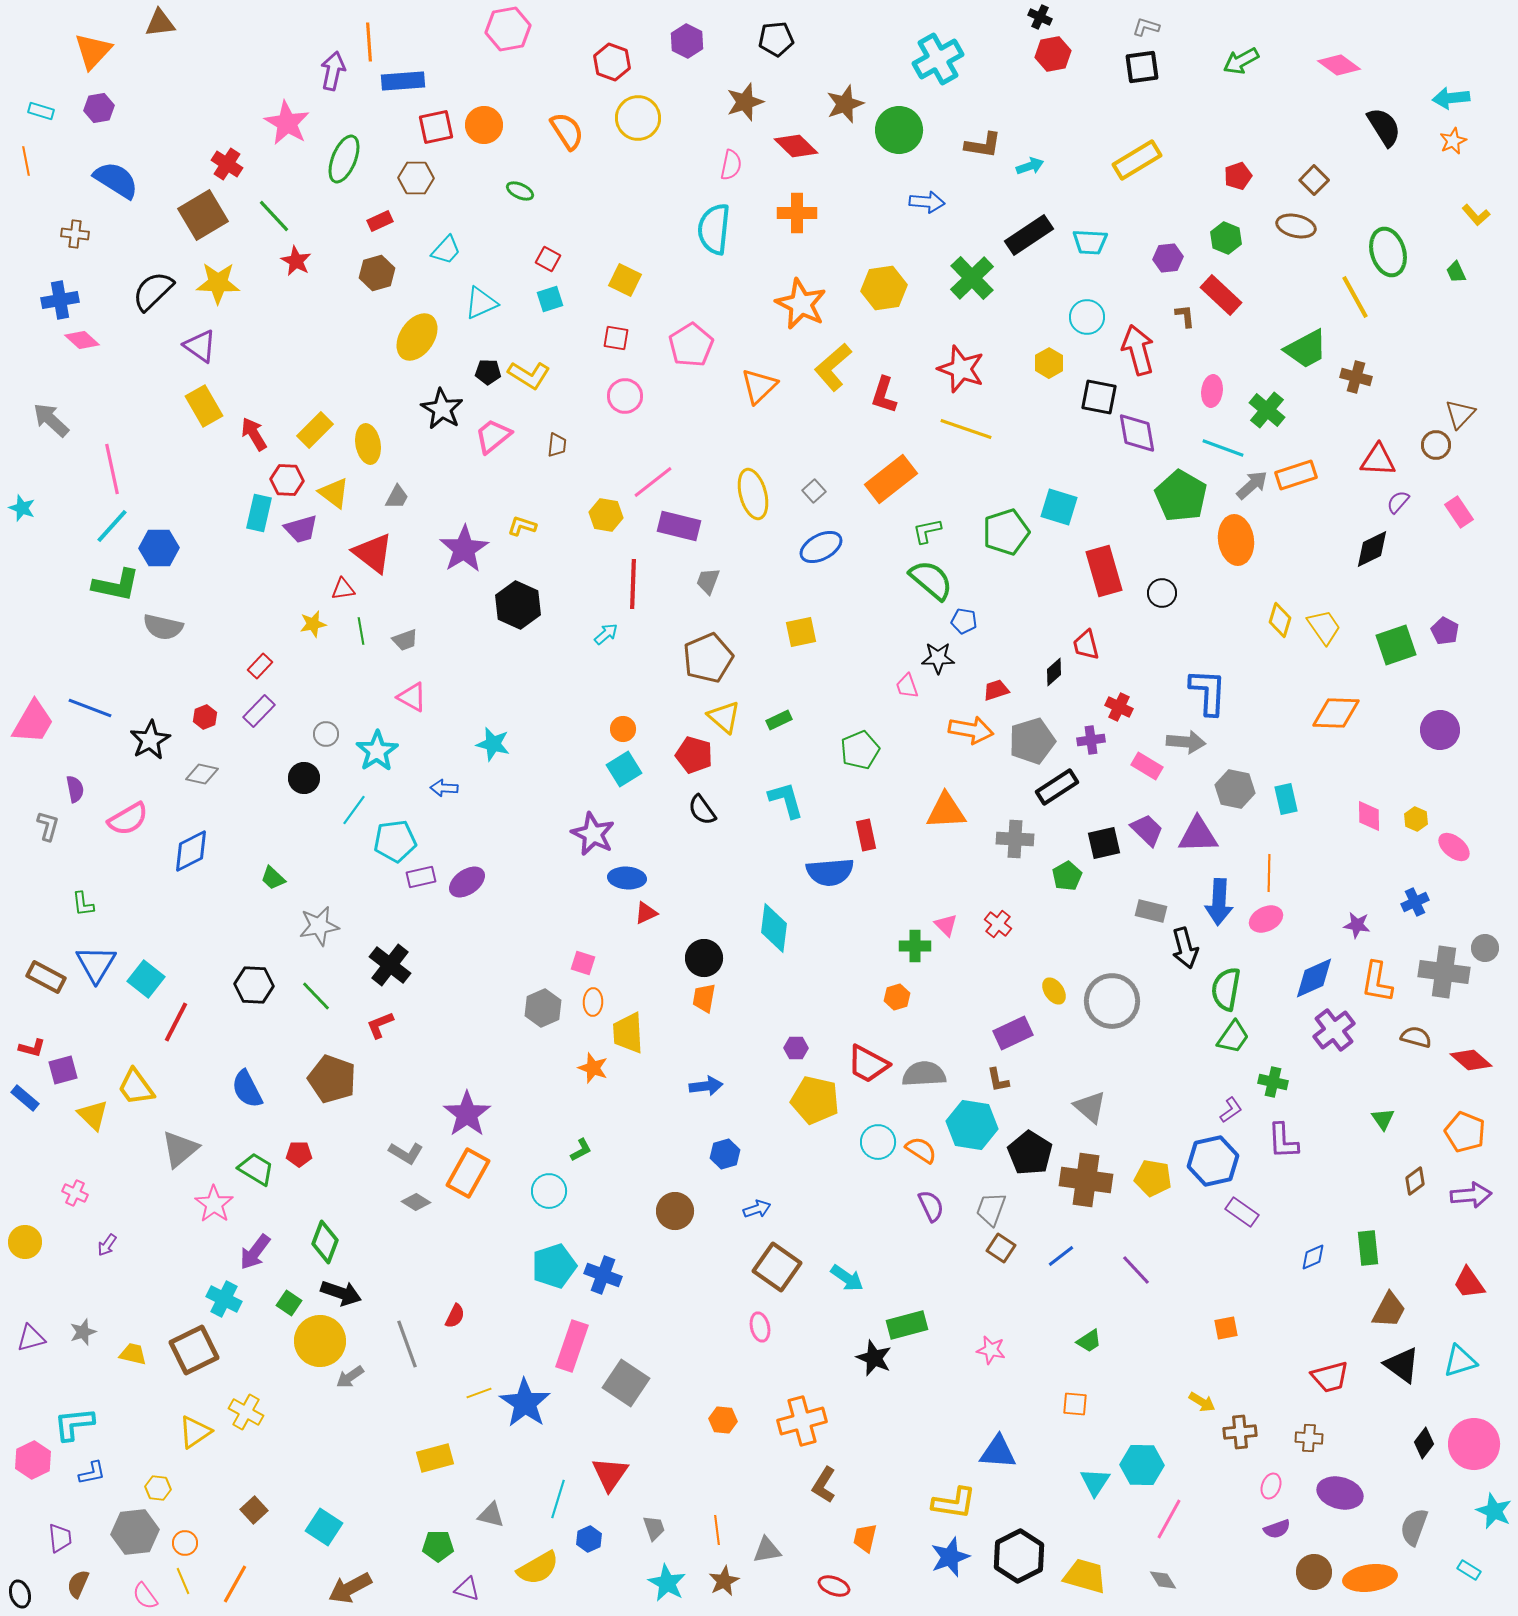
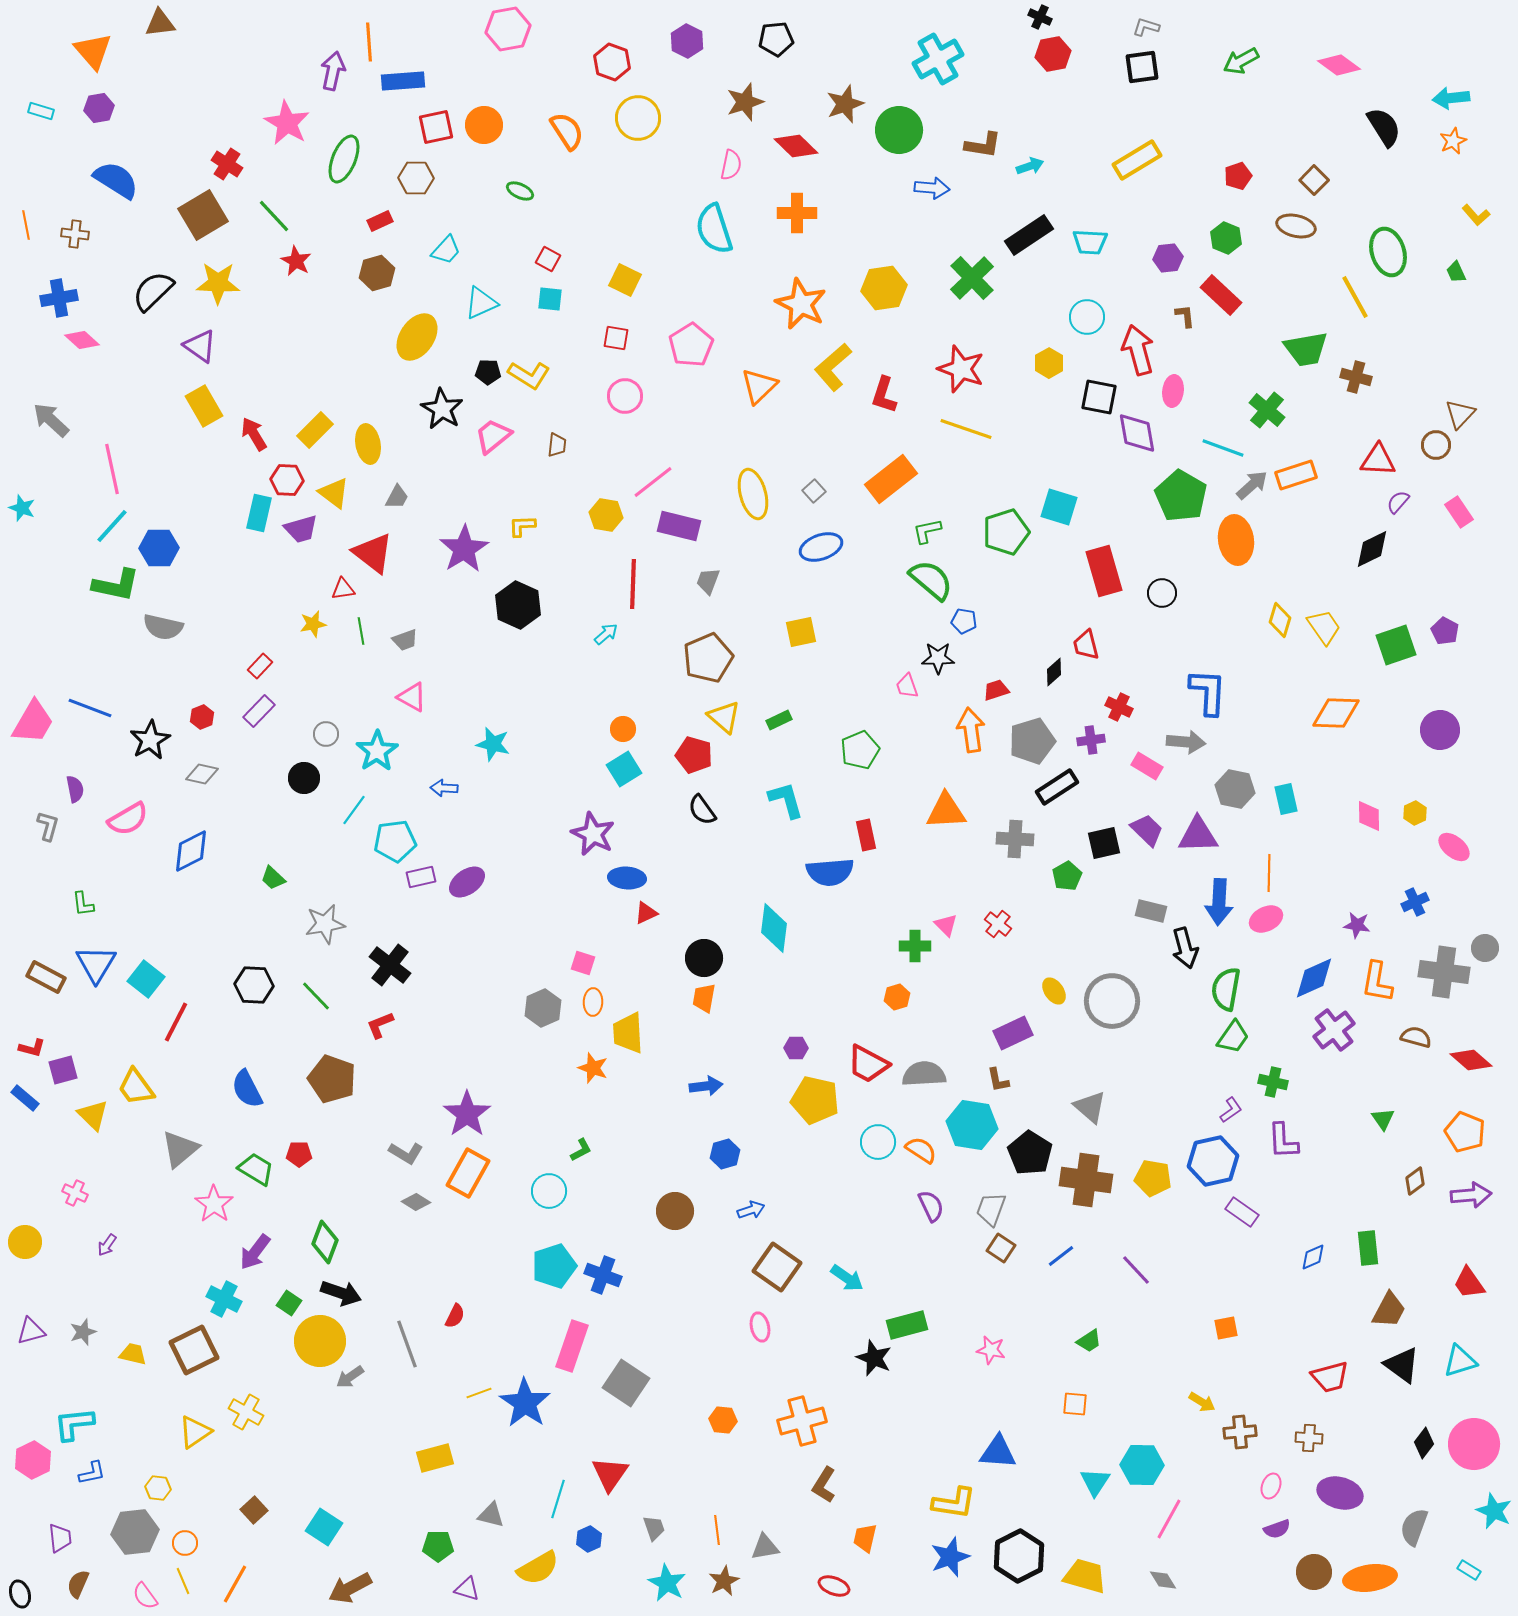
orange triangle at (93, 51): rotated 24 degrees counterclockwise
orange line at (26, 161): moved 64 px down
blue arrow at (927, 202): moved 5 px right, 14 px up
cyan semicircle at (714, 229): rotated 24 degrees counterclockwise
cyan square at (550, 299): rotated 24 degrees clockwise
blue cross at (60, 300): moved 1 px left, 2 px up
green trapezoid at (1306, 349): rotated 18 degrees clockwise
pink ellipse at (1212, 391): moved 39 px left
yellow L-shape at (522, 526): rotated 20 degrees counterclockwise
blue ellipse at (821, 547): rotated 9 degrees clockwise
red hexagon at (205, 717): moved 3 px left
orange arrow at (971, 730): rotated 108 degrees counterclockwise
yellow hexagon at (1416, 819): moved 1 px left, 6 px up; rotated 10 degrees clockwise
gray star at (319, 926): moved 6 px right, 2 px up
blue arrow at (757, 1209): moved 6 px left, 1 px down
purple triangle at (31, 1338): moved 7 px up
gray triangle at (767, 1550): moved 2 px left, 3 px up
